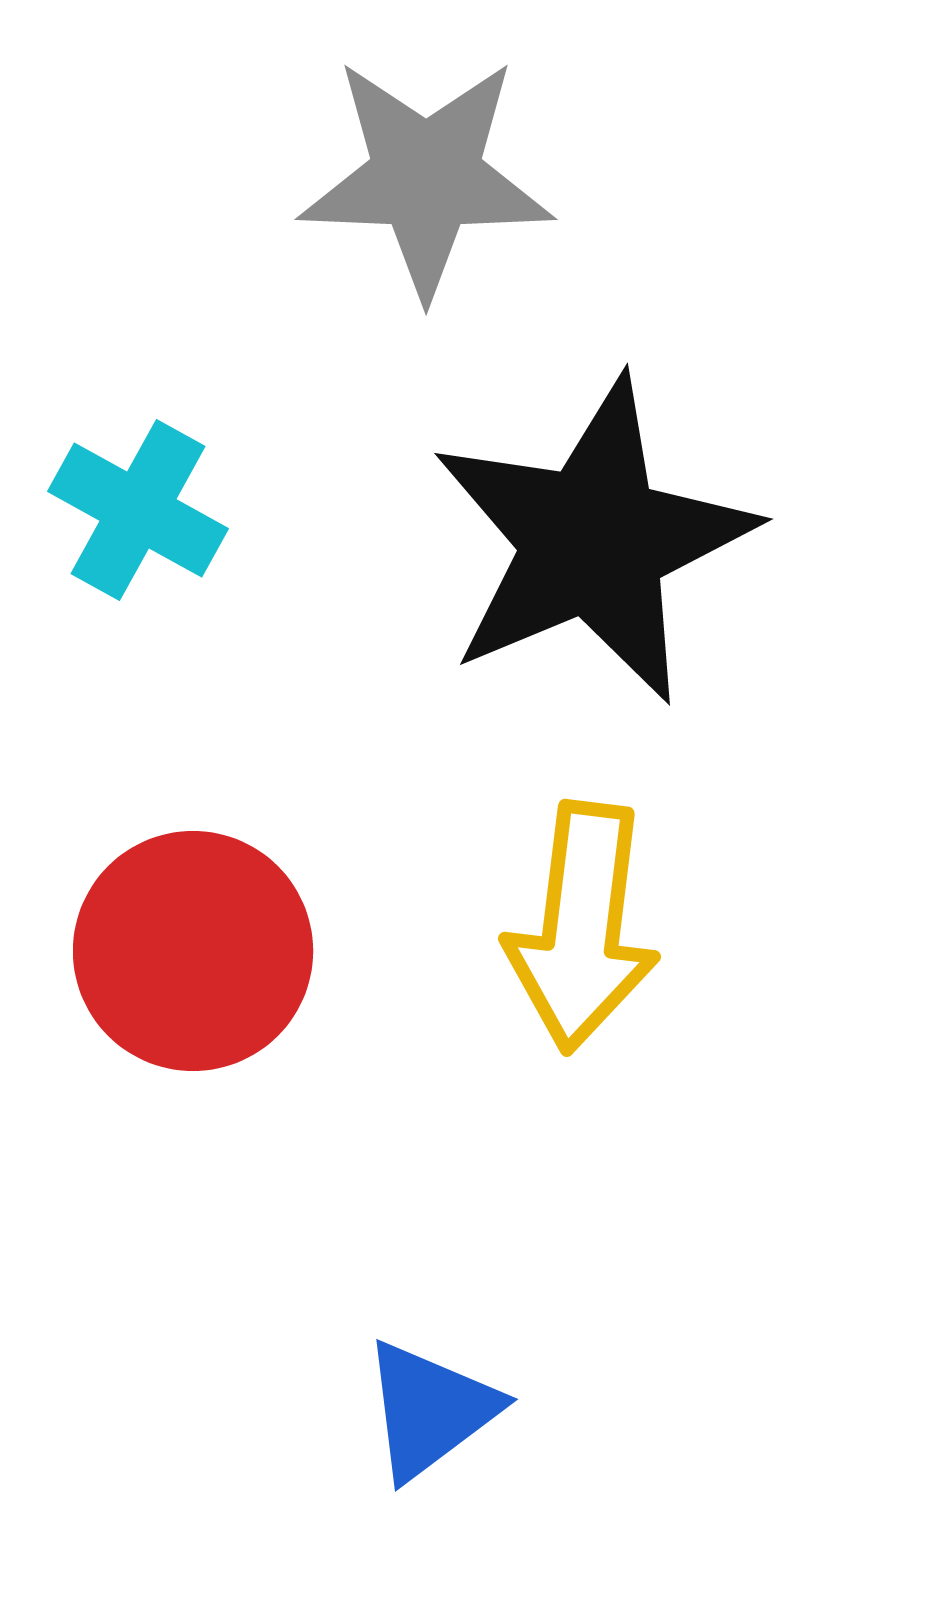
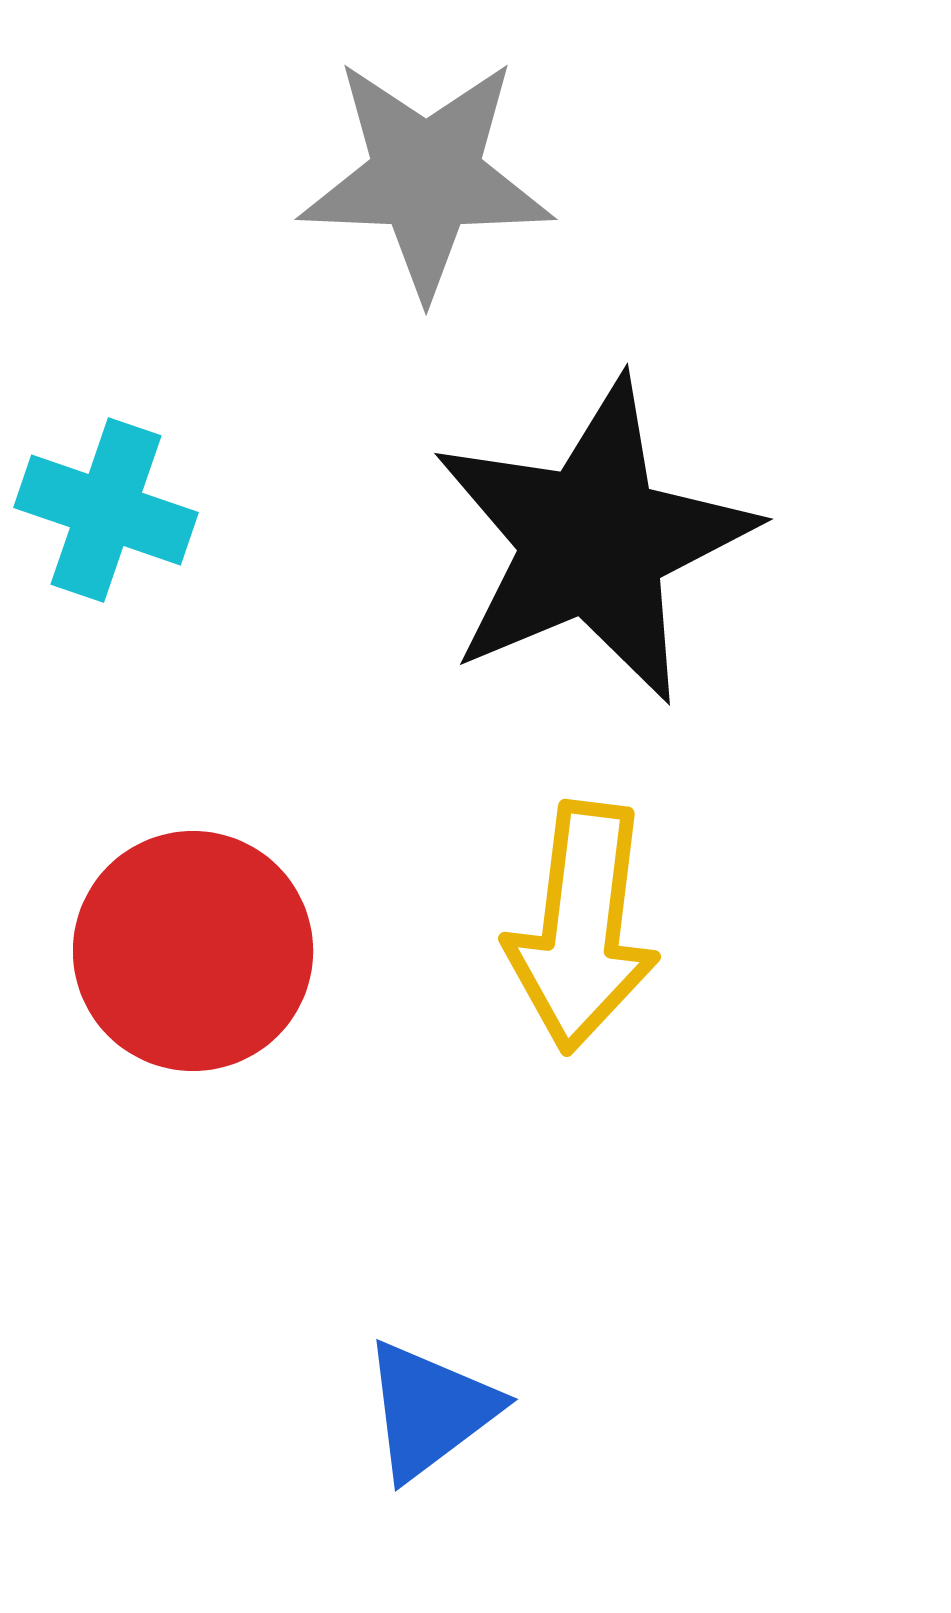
cyan cross: moved 32 px left; rotated 10 degrees counterclockwise
